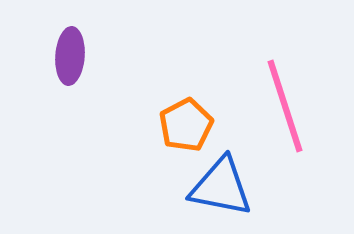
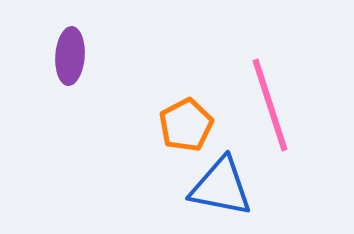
pink line: moved 15 px left, 1 px up
